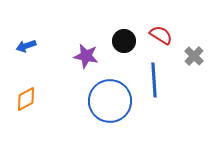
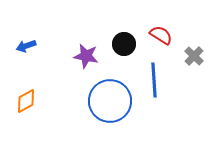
black circle: moved 3 px down
orange diamond: moved 2 px down
